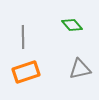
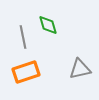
green diamond: moved 24 px left; rotated 25 degrees clockwise
gray line: rotated 10 degrees counterclockwise
